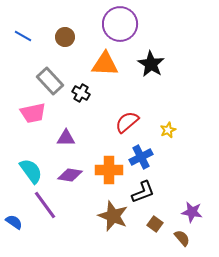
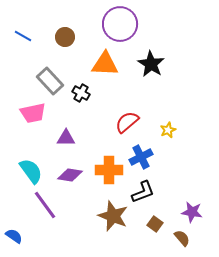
blue semicircle: moved 14 px down
